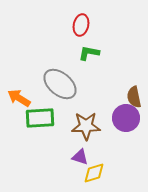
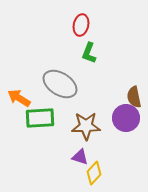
green L-shape: rotated 80 degrees counterclockwise
gray ellipse: rotated 8 degrees counterclockwise
yellow diamond: rotated 30 degrees counterclockwise
